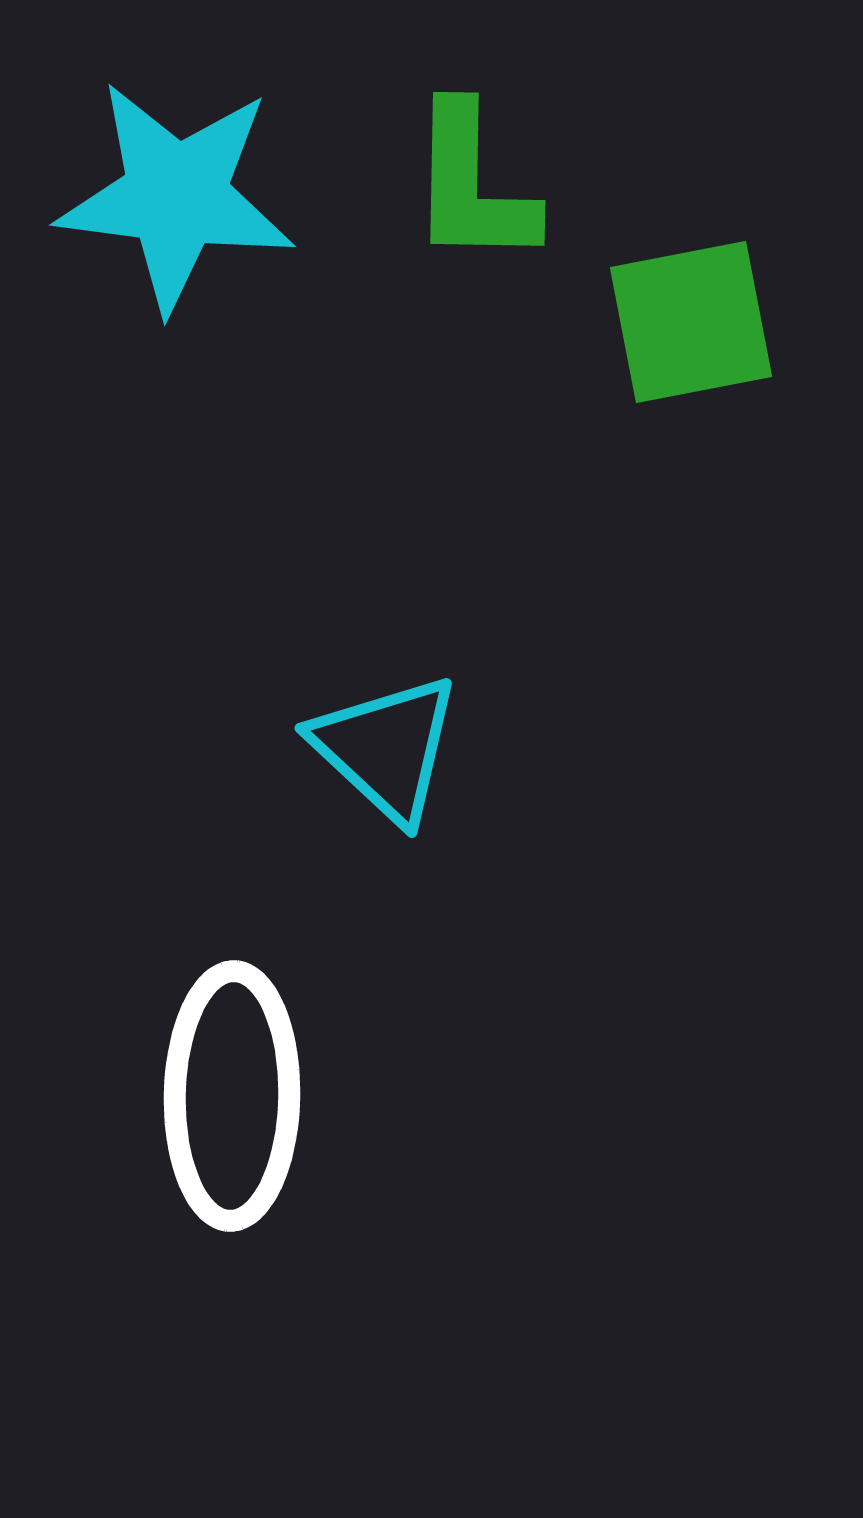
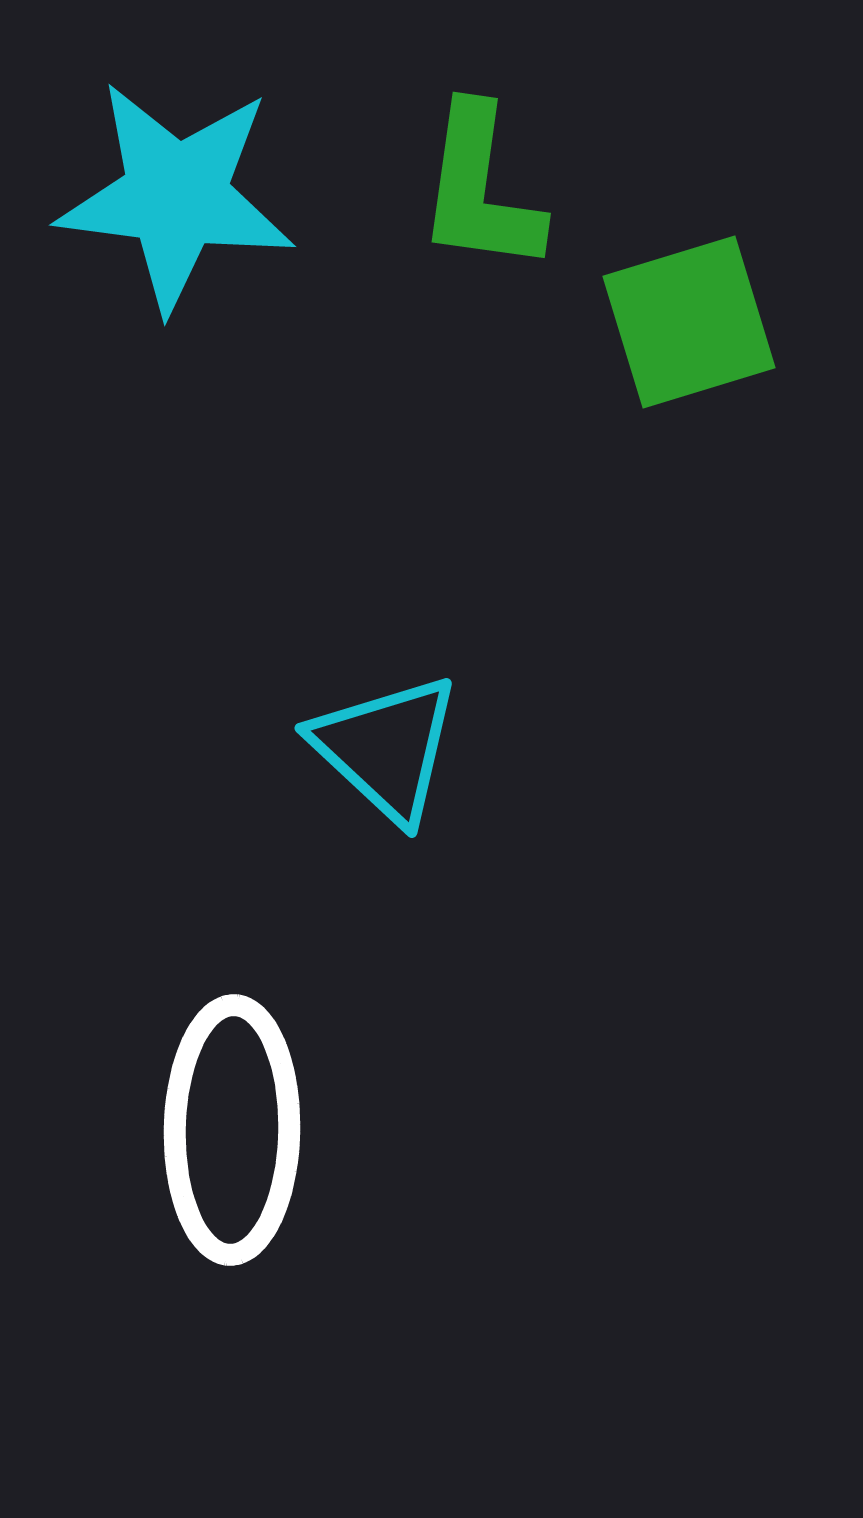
green L-shape: moved 8 px right, 4 px down; rotated 7 degrees clockwise
green square: moved 2 px left; rotated 6 degrees counterclockwise
white ellipse: moved 34 px down
